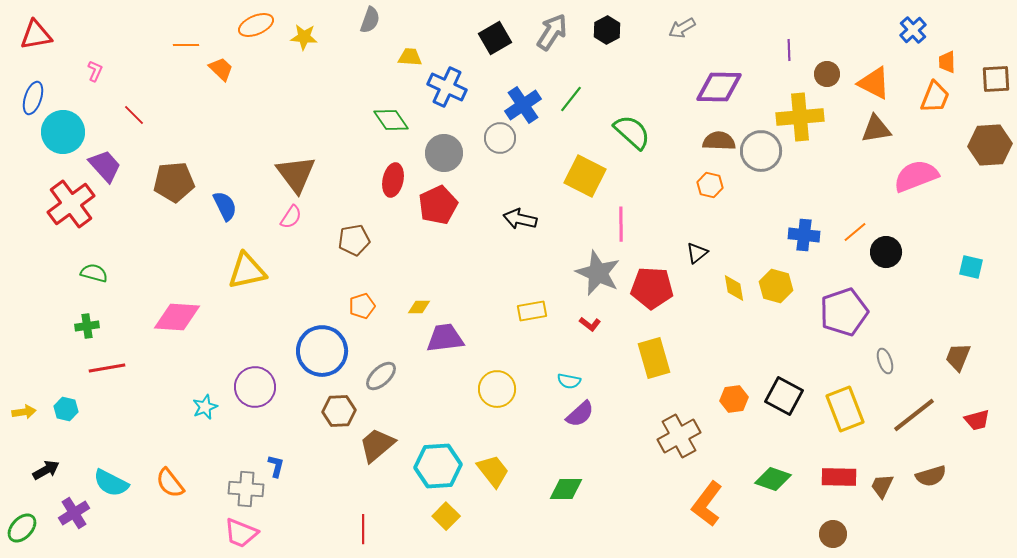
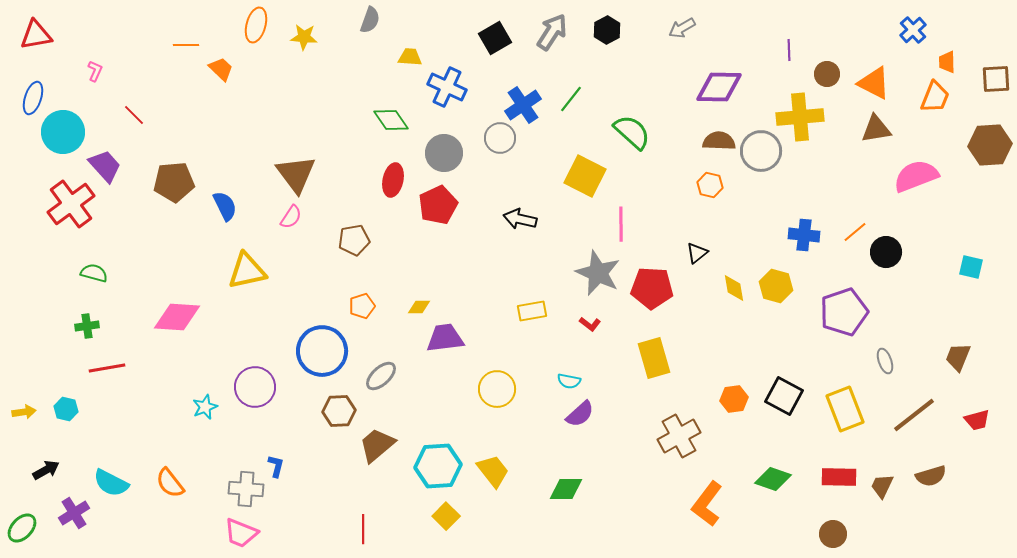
orange ellipse at (256, 25): rotated 52 degrees counterclockwise
